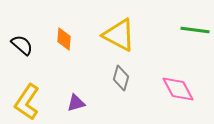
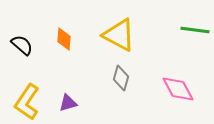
purple triangle: moved 8 px left
